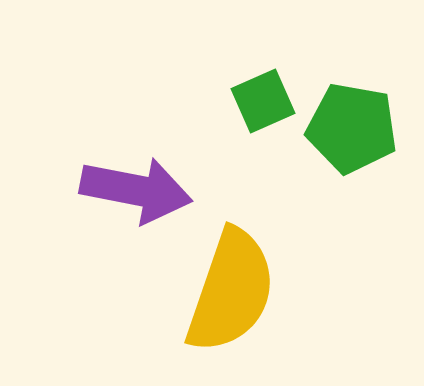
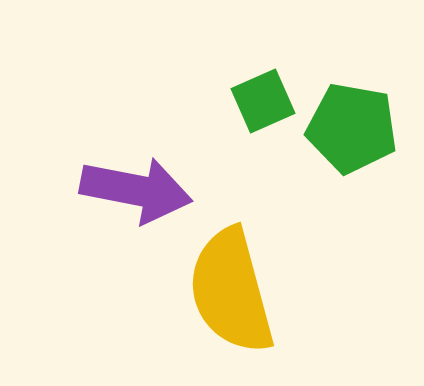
yellow semicircle: rotated 146 degrees clockwise
